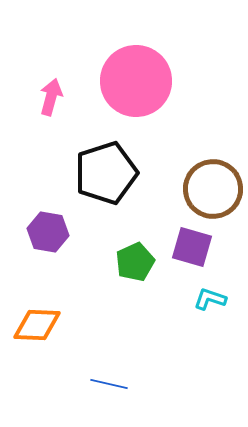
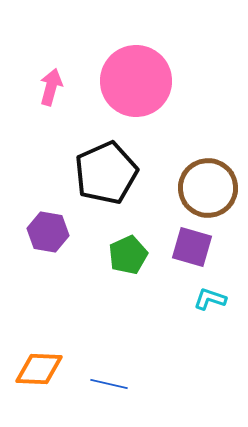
pink arrow: moved 10 px up
black pentagon: rotated 6 degrees counterclockwise
brown circle: moved 5 px left, 1 px up
green pentagon: moved 7 px left, 7 px up
orange diamond: moved 2 px right, 44 px down
